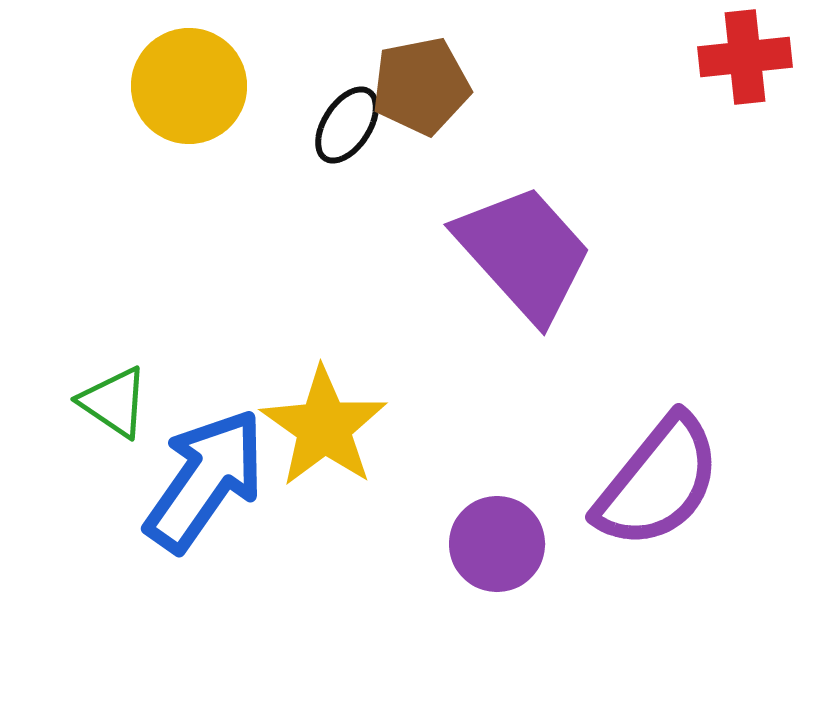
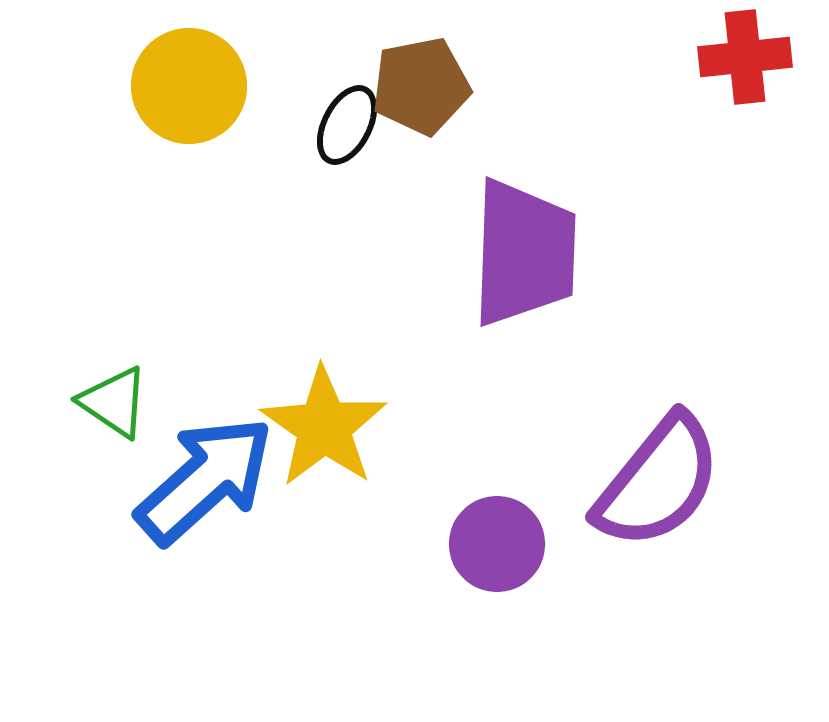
black ellipse: rotated 6 degrees counterclockwise
purple trapezoid: rotated 44 degrees clockwise
blue arrow: rotated 13 degrees clockwise
